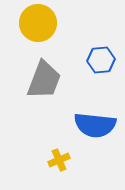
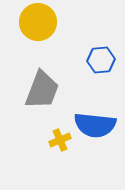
yellow circle: moved 1 px up
gray trapezoid: moved 2 px left, 10 px down
yellow cross: moved 1 px right, 20 px up
